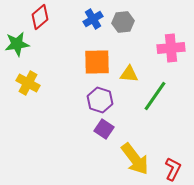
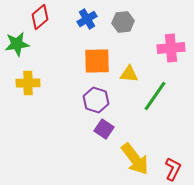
blue cross: moved 6 px left
orange square: moved 1 px up
yellow cross: rotated 30 degrees counterclockwise
purple hexagon: moved 4 px left
